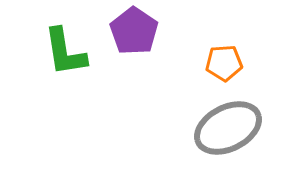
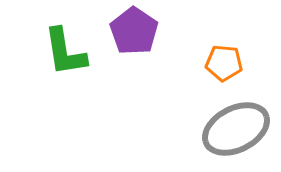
orange pentagon: rotated 9 degrees clockwise
gray ellipse: moved 8 px right, 1 px down
